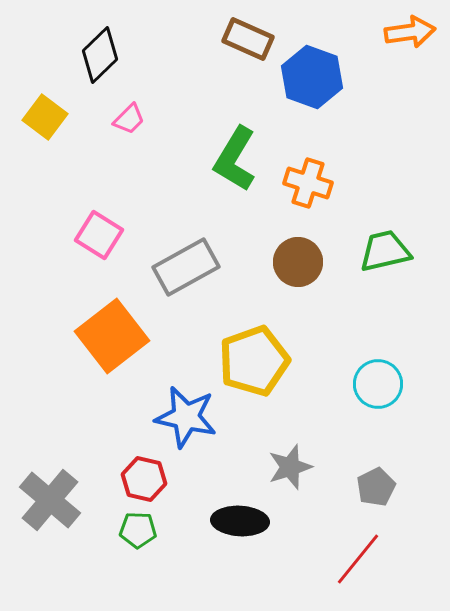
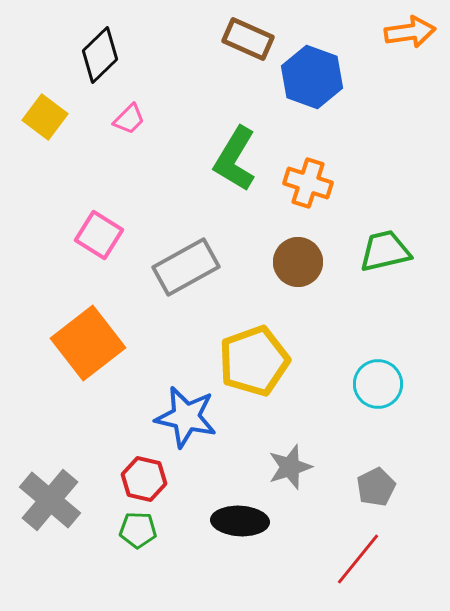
orange square: moved 24 px left, 7 px down
